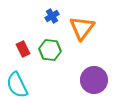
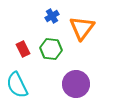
green hexagon: moved 1 px right, 1 px up
purple circle: moved 18 px left, 4 px down
